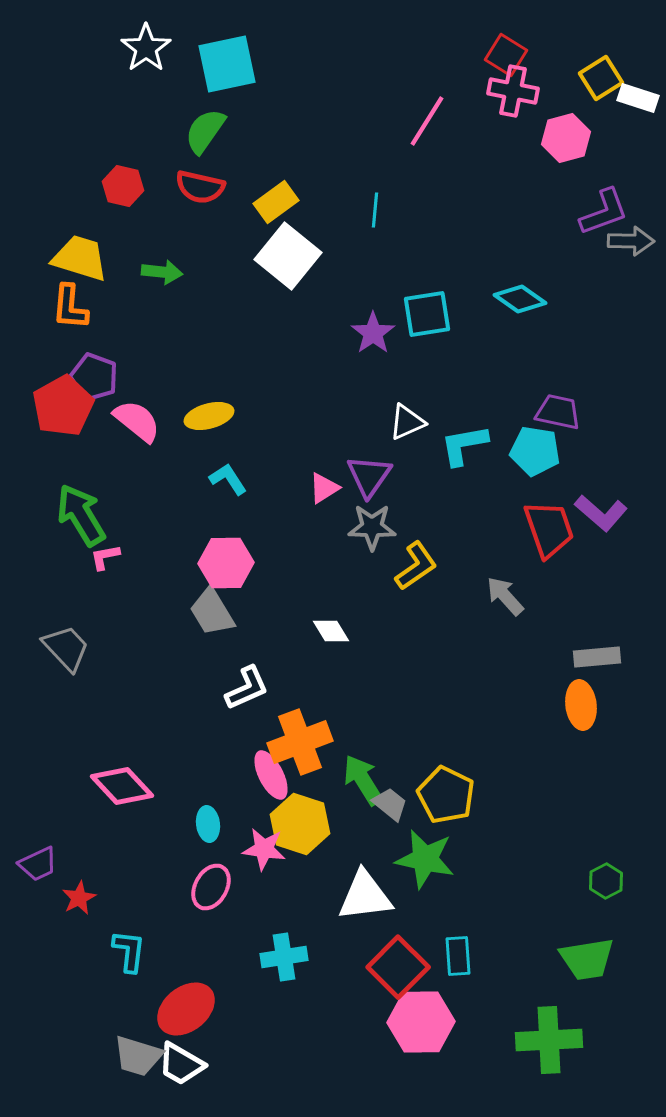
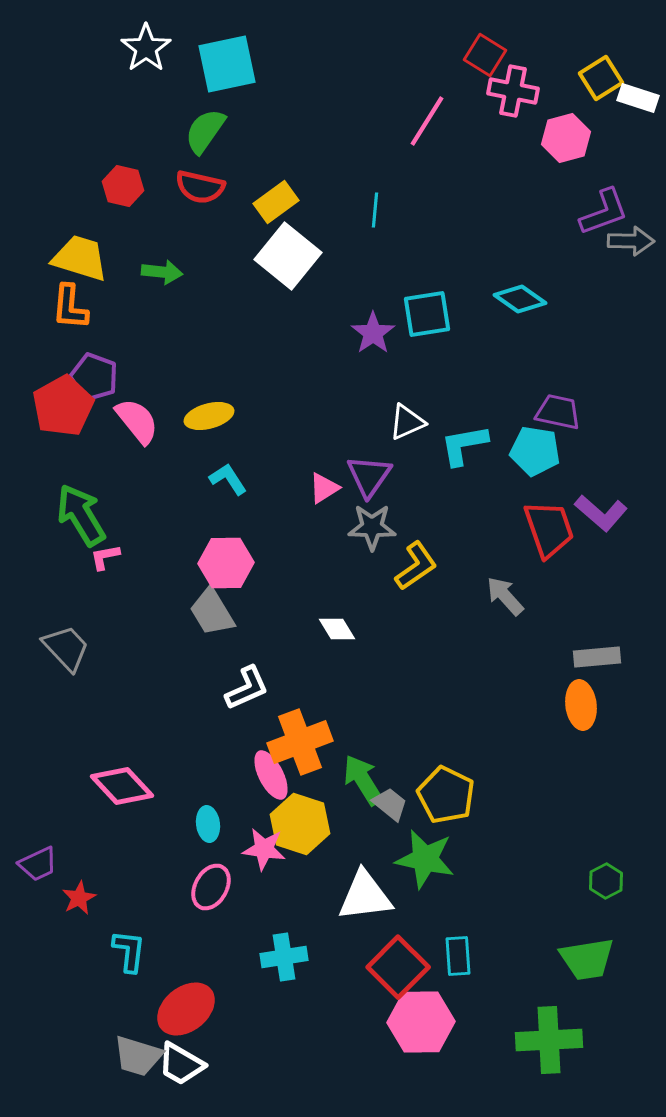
red square at (506, 55): moved 21 px left
pink semicircle at (137, 421): rotated 12 degrees clockwise
white diamond at (331, 631): moved 6 px right, 2 px up
